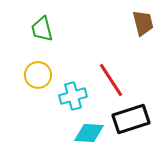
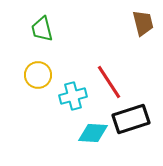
red line: moved 2 px left, 2 px down
cyan diamond: moved 4 px right
